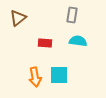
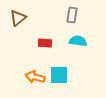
orange arrow: rotated 114 degrees clockwise
